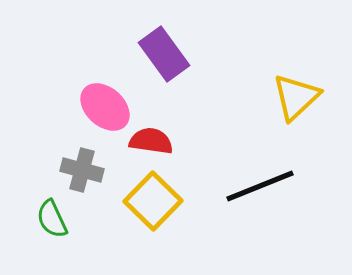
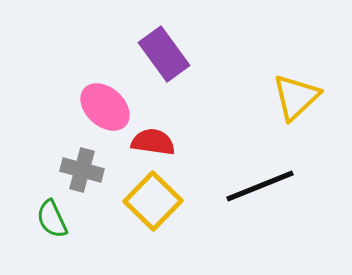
red semicircle: moved 2 px right, 1 px down
